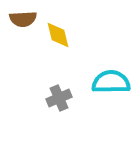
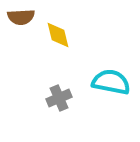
brown semicircle: moved 2 px left, 2 px up
cyan semicircle: rotated 12 degrees clockwise
